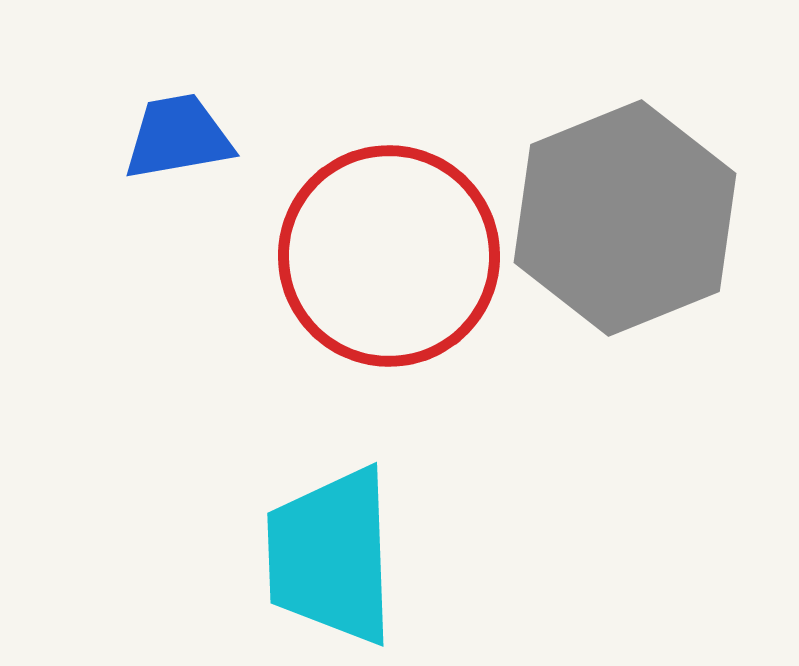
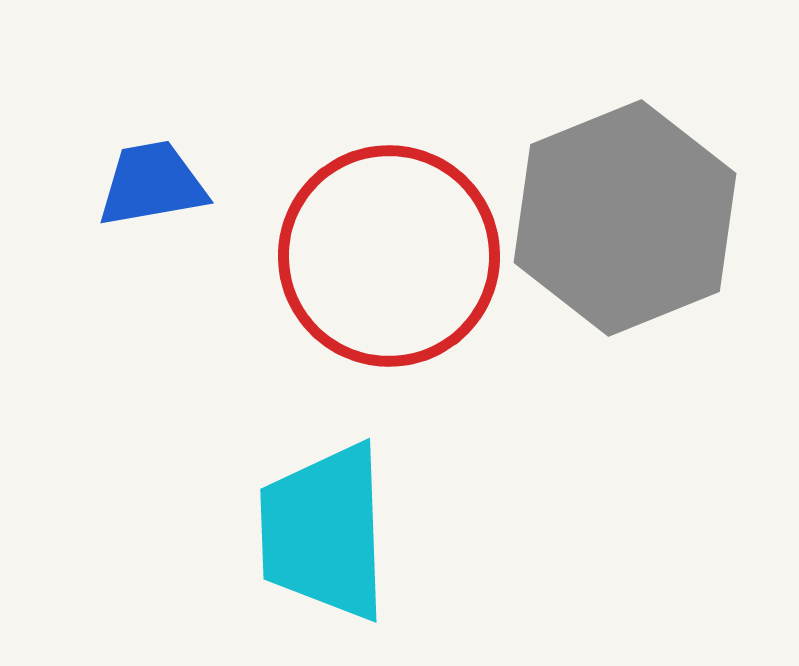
blue trapezoid: moved 26 px left, 47 px down
cyan trapezoid: moved 7 px left, 24 px up
